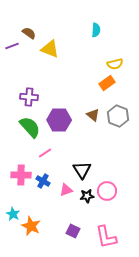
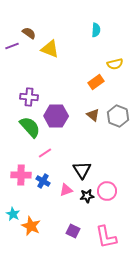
orange rectangle: moved 11 px left, 1 px up
purple hexagon: moved 3 px left, 4 px up
